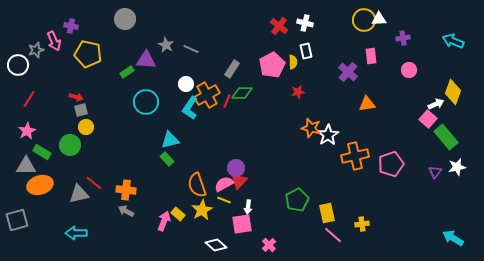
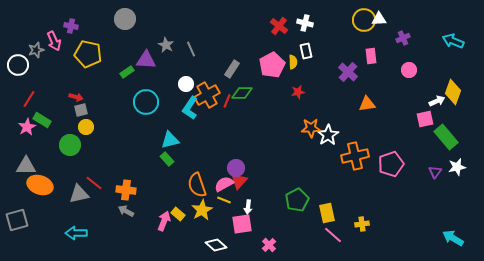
purple cross at (403, 38): rotated 16 degrees counterclockwise
gray line at (191, 49): rotated 42 degrees clockwise
white arrow at (436, 104): moved 1 px right, 3 px up
pink square at (428, 119): moved 3 px left; rotated 36 degrees clockwise
orange star at (311, 128): rotated 18 degrees counterclockwise
pink star at (27, 131): moved 4 px up
green rectangle at (42, 152): moved 32 px up
orange ellipse at (40, 185): rotated 35 degrees clockwise
